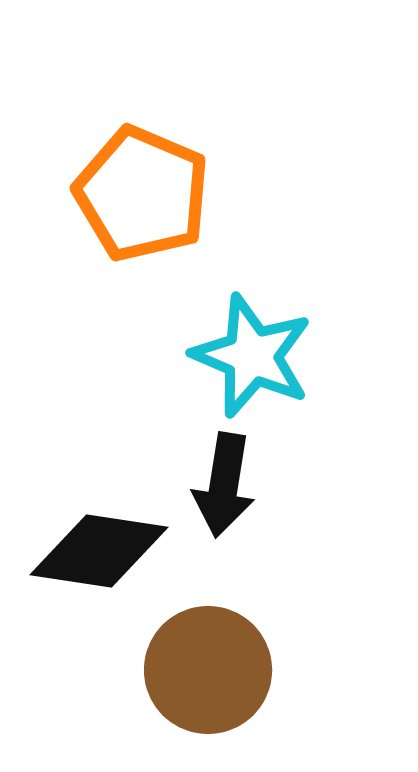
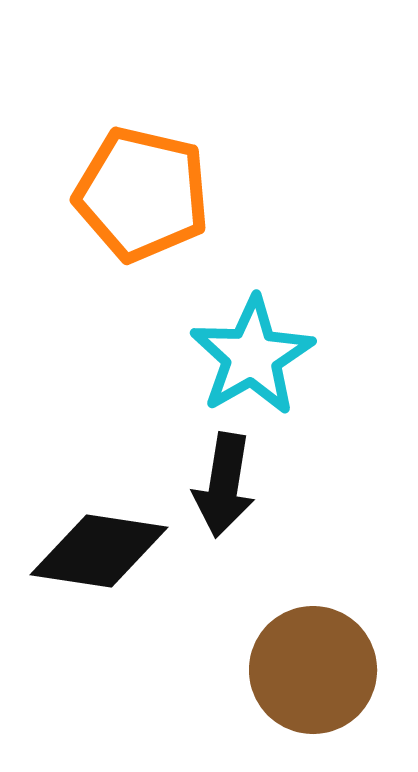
orange pentagon: rotated 10 degrees counterclockwise
cyan star: rotated 19 degrees clockwise
brown circle: moved 105 px right
